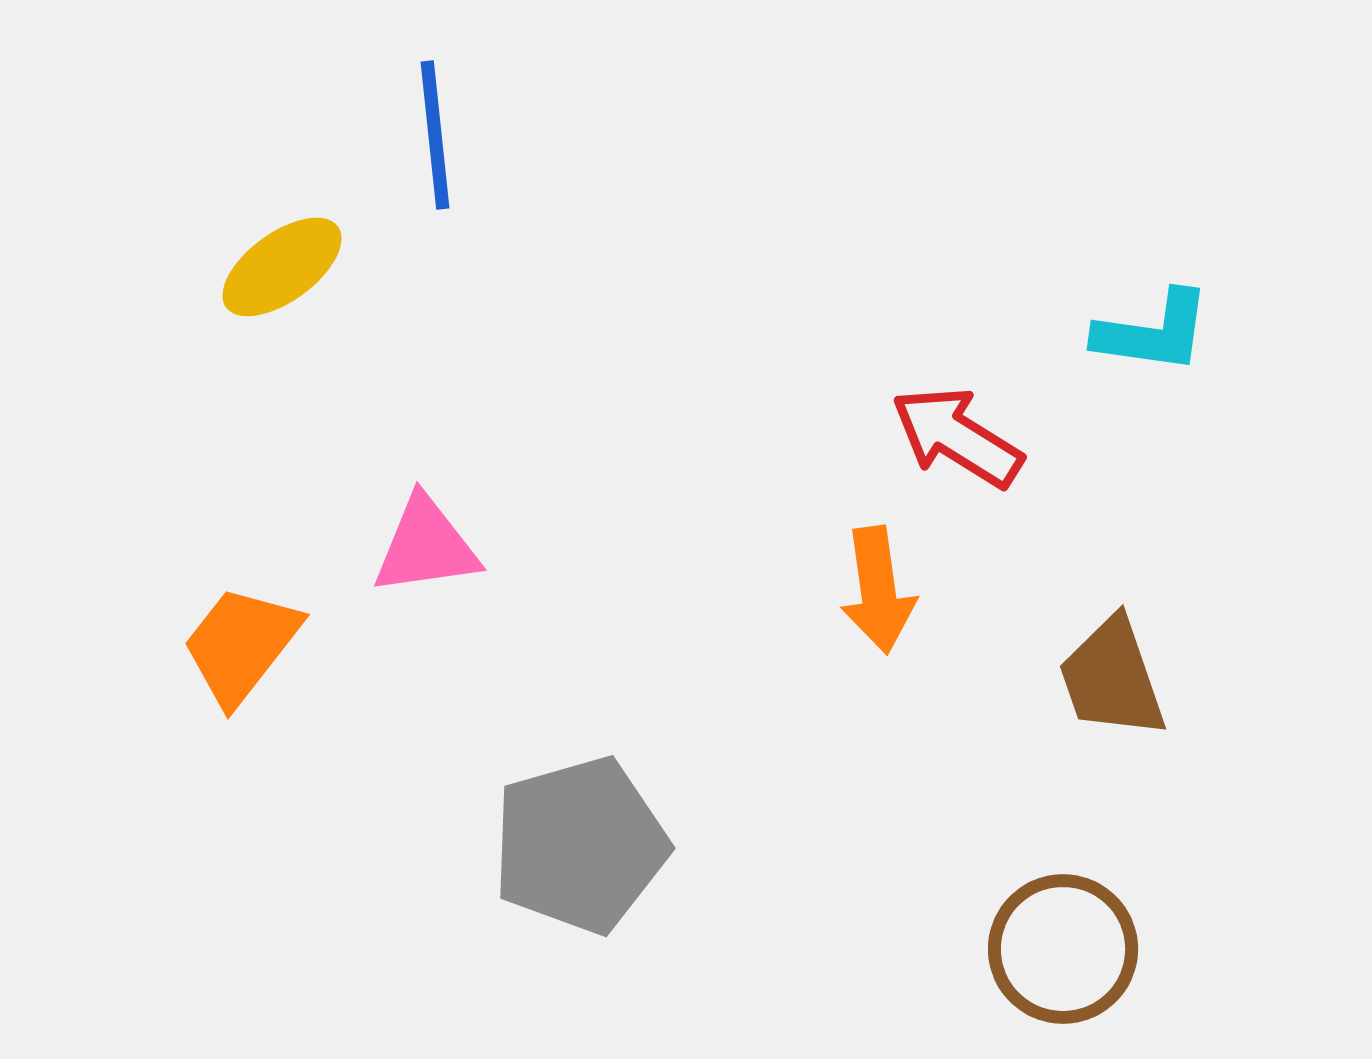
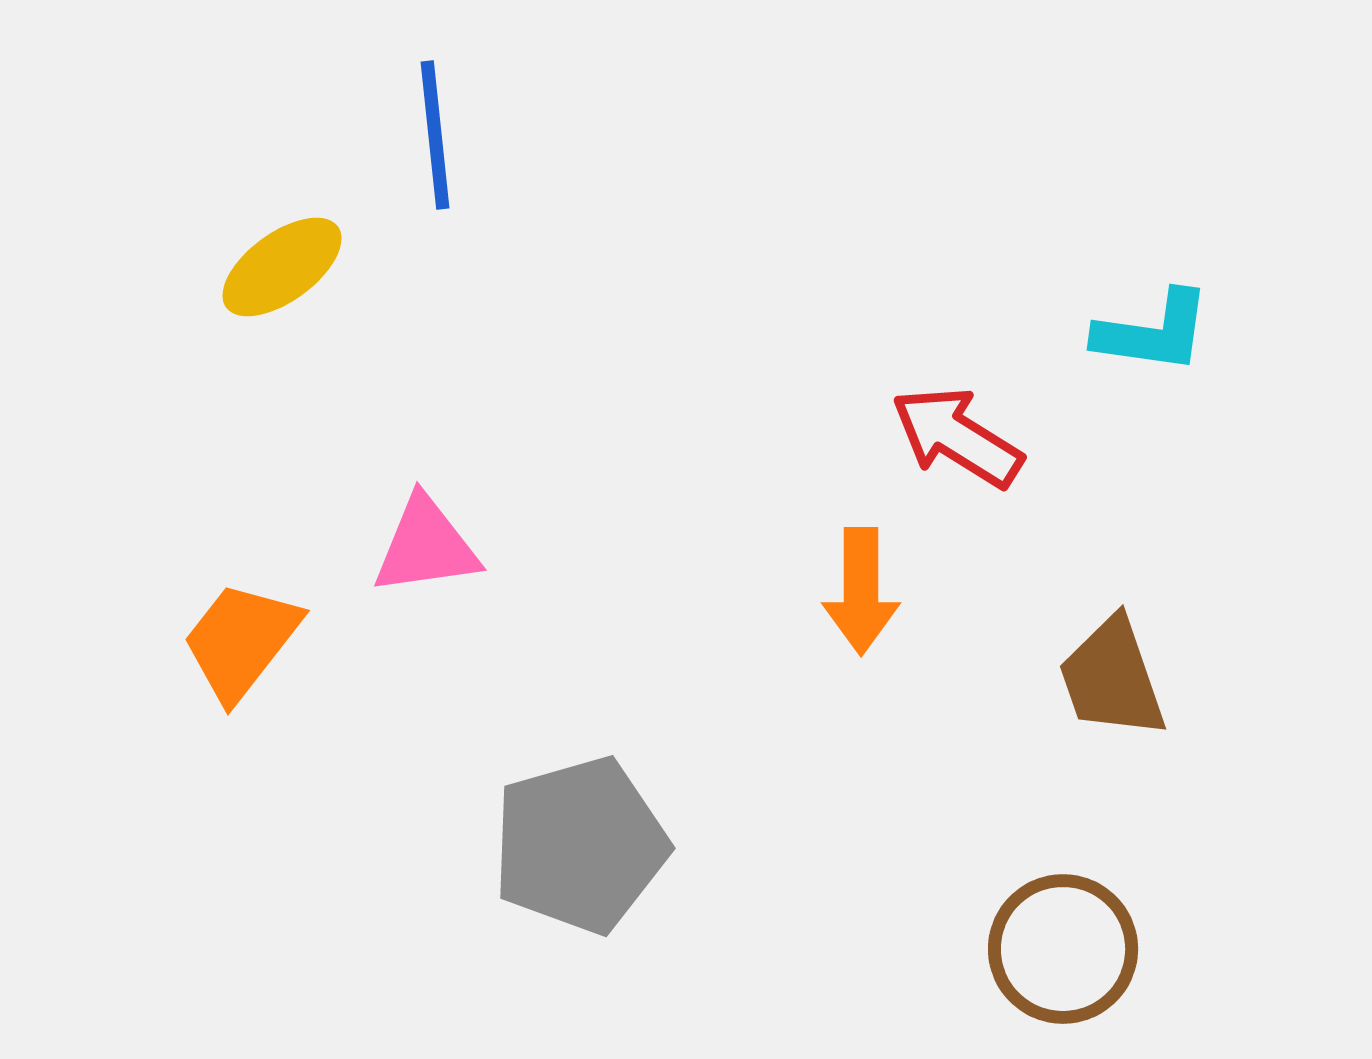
orange arrow: moved 17 px left, 1 px down; rotated 8 degrees clockwise
orange trapezoid: moved 4 px up
